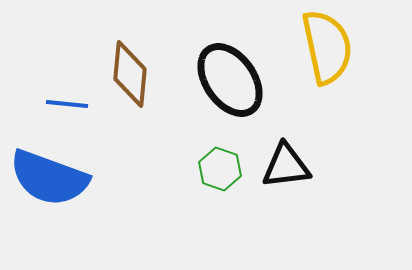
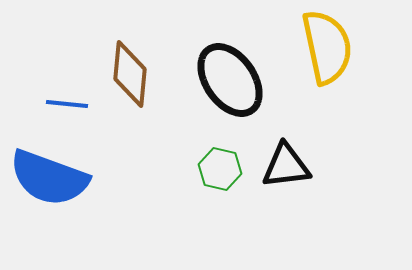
green hexagon: rotated 6 degrees counterclockwise
